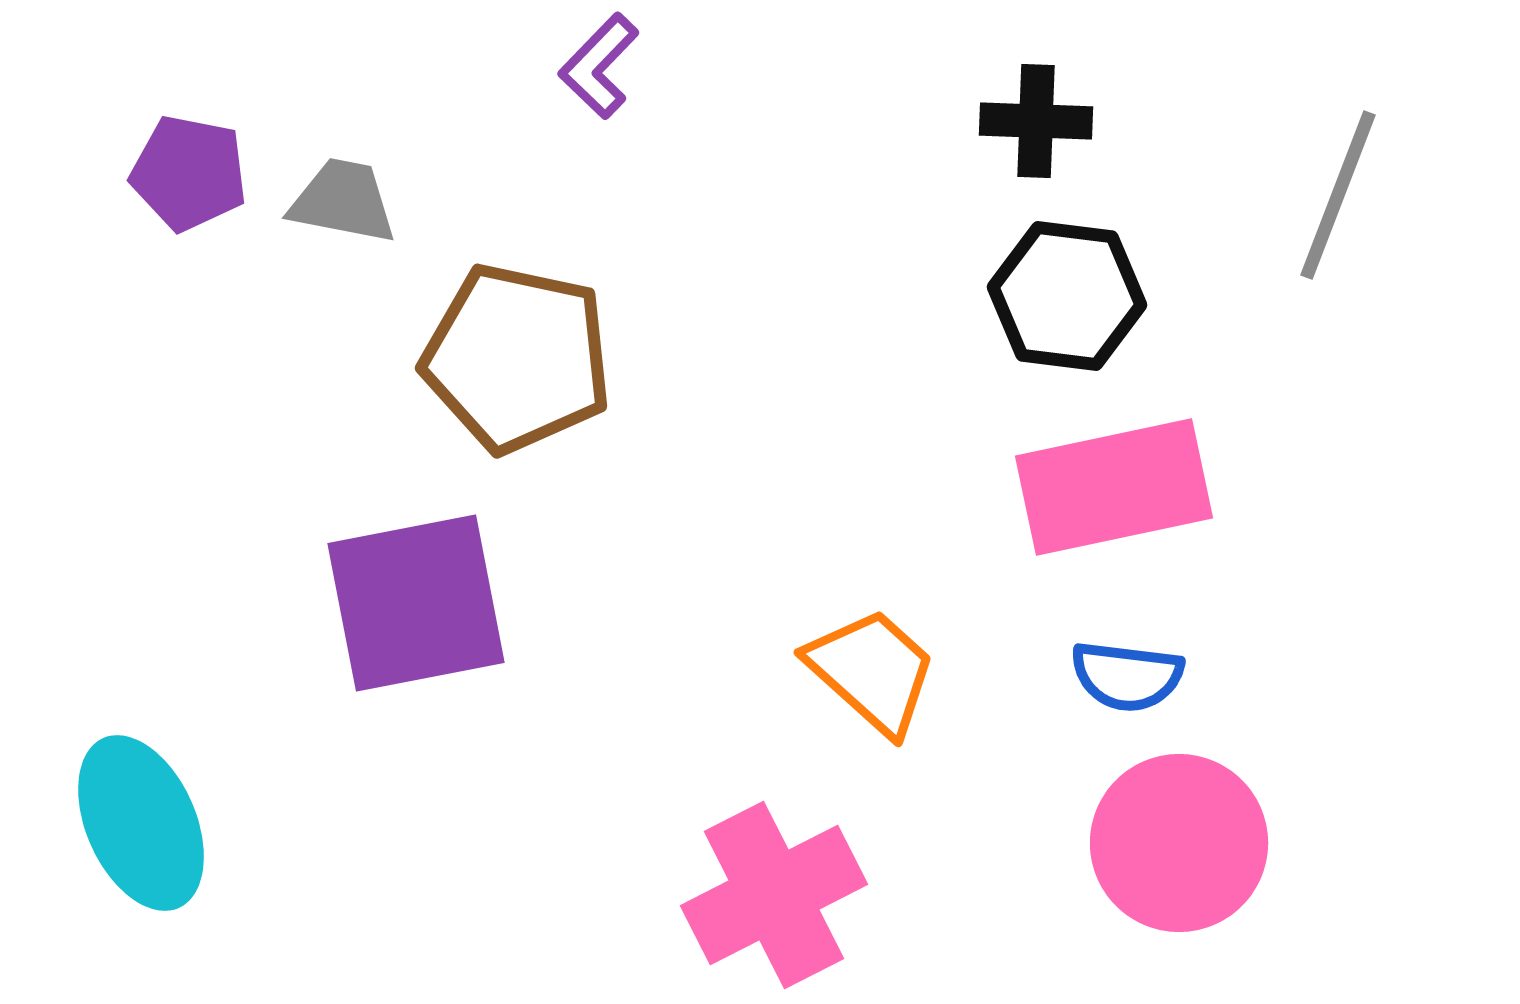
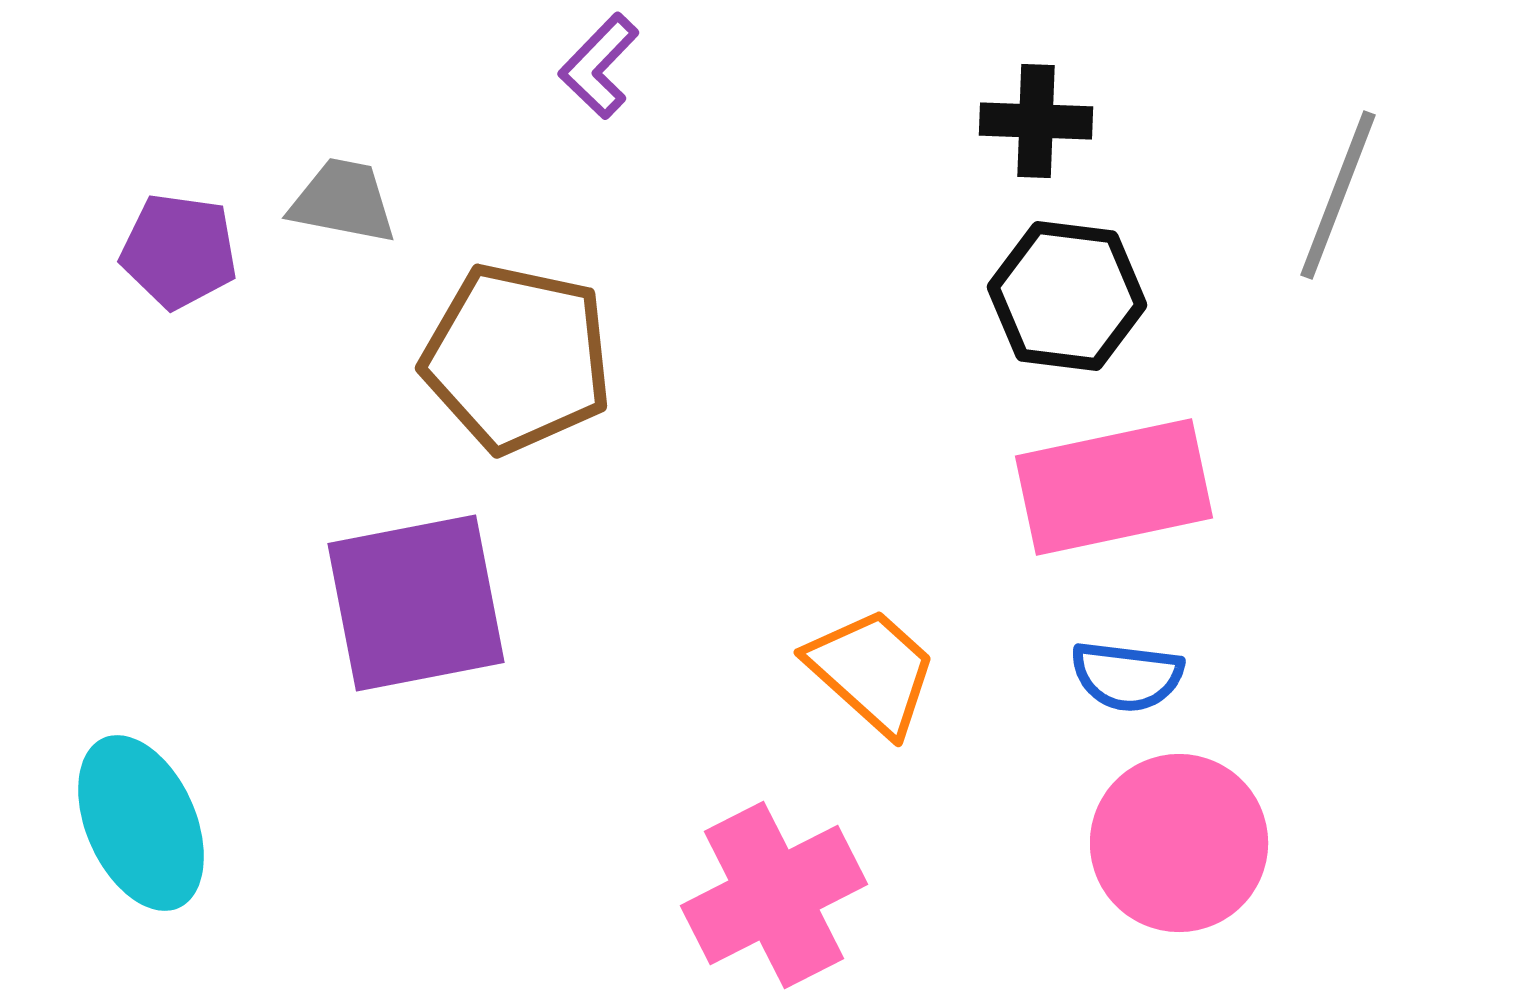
purple pentagon: moved 10 px left, 78 px down; rotated 3 degrees counterclockwise
